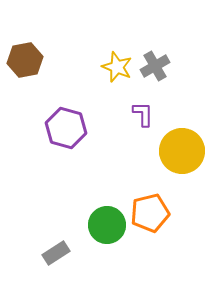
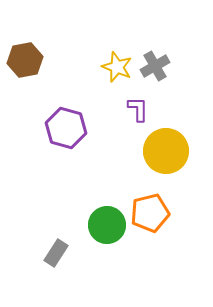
purple L-shape: moved 5 px left, 5 px up
yellow circle: moved 16 px left
gray rectangle: rotated 24 degrees counterclockwise
